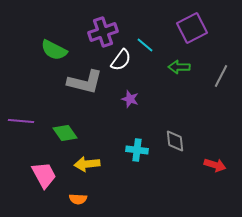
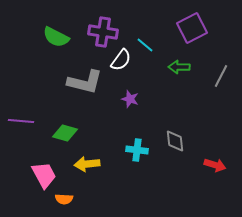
purple cross: rotated 28 degrees clockwise
green semicircle: moved 2 px right, 13 px up
green diamond: rotated 40 degrees counterclockwise
orange semicircle: moved 14 px left
